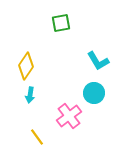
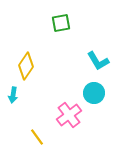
cyan arrow: moved 17 px left
pink cross: moved 1 px up
